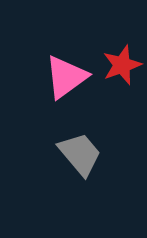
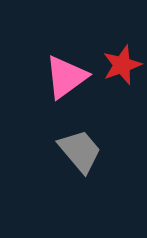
gray trapezoid: moved 3 px up
